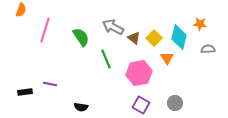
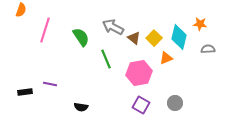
orange triangle: moved 1 px left; rotated 40 degrees clockwise
